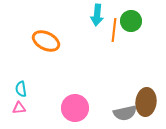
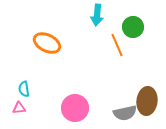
green circle: moved 2 px right, 6 px down
orange line: moved 3 px right, 15 px down; rotated 30 degrees counterclockwise
orange ellipse: moved 1 px right, 2 px down
cyan semicircle: moved 3 px right
brown ellipse: moved 1 px right, 1 px up
